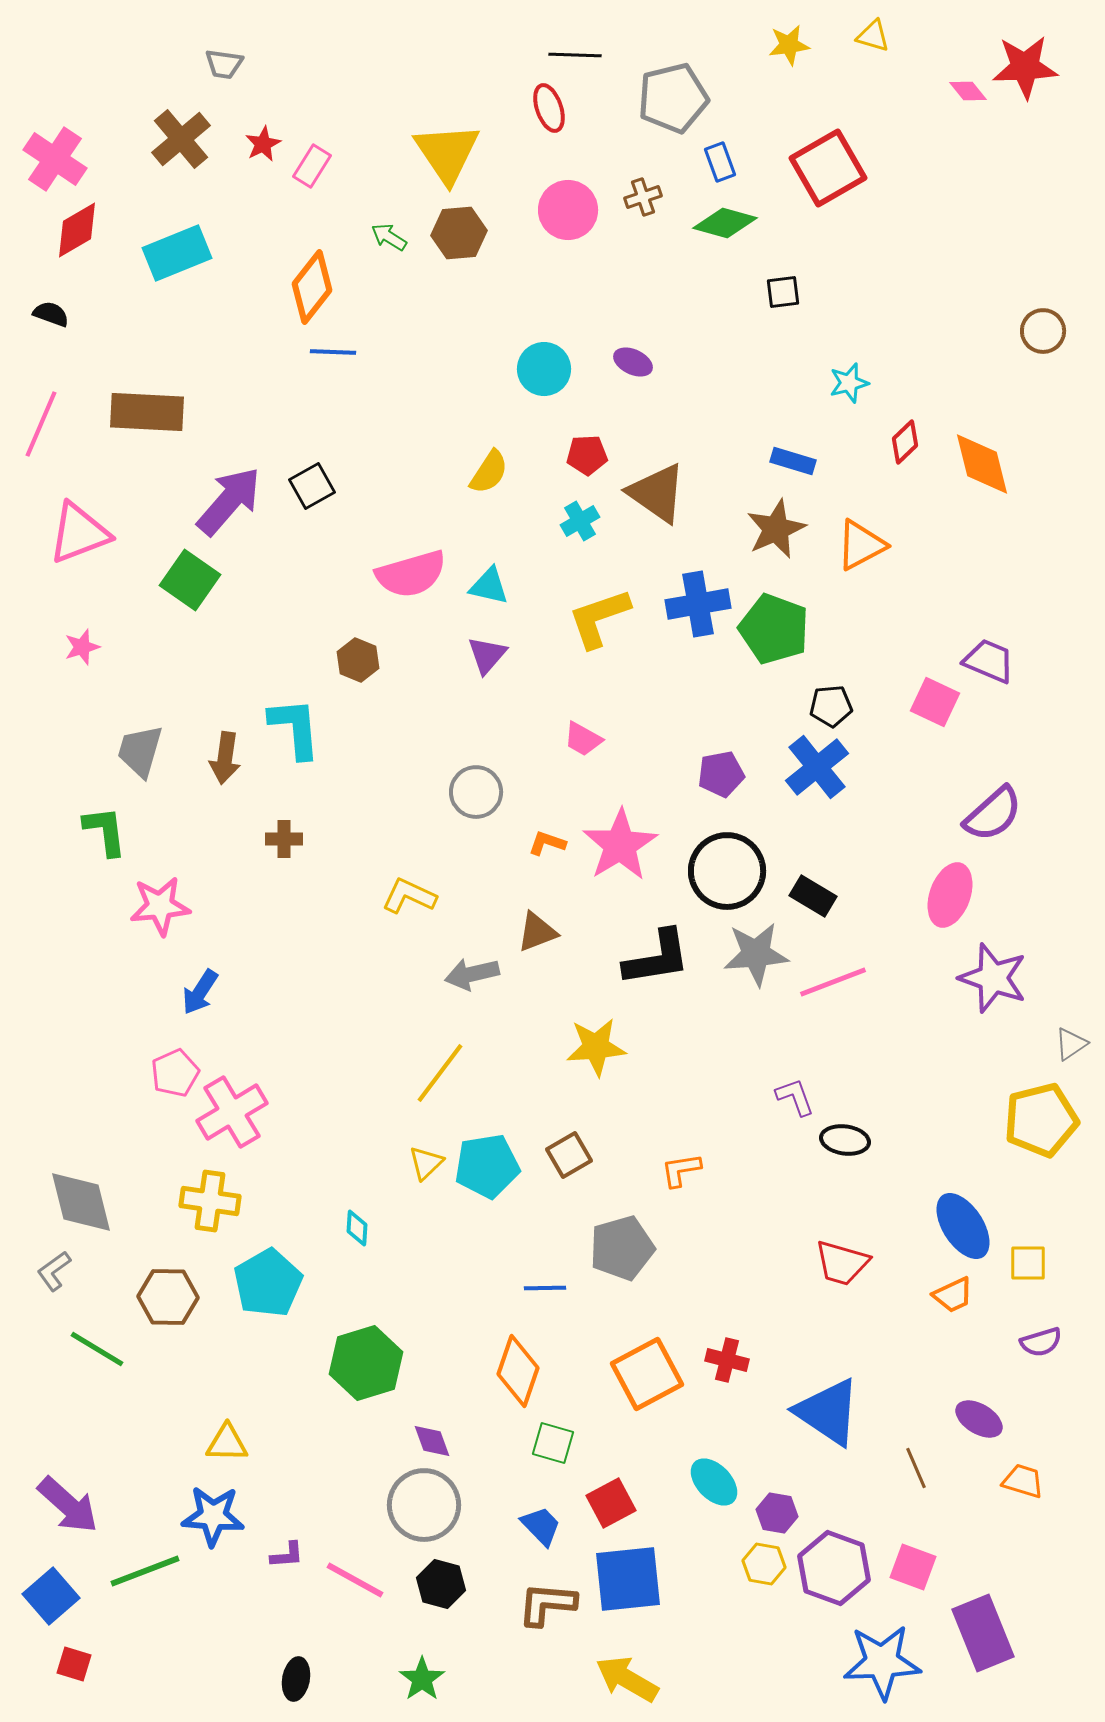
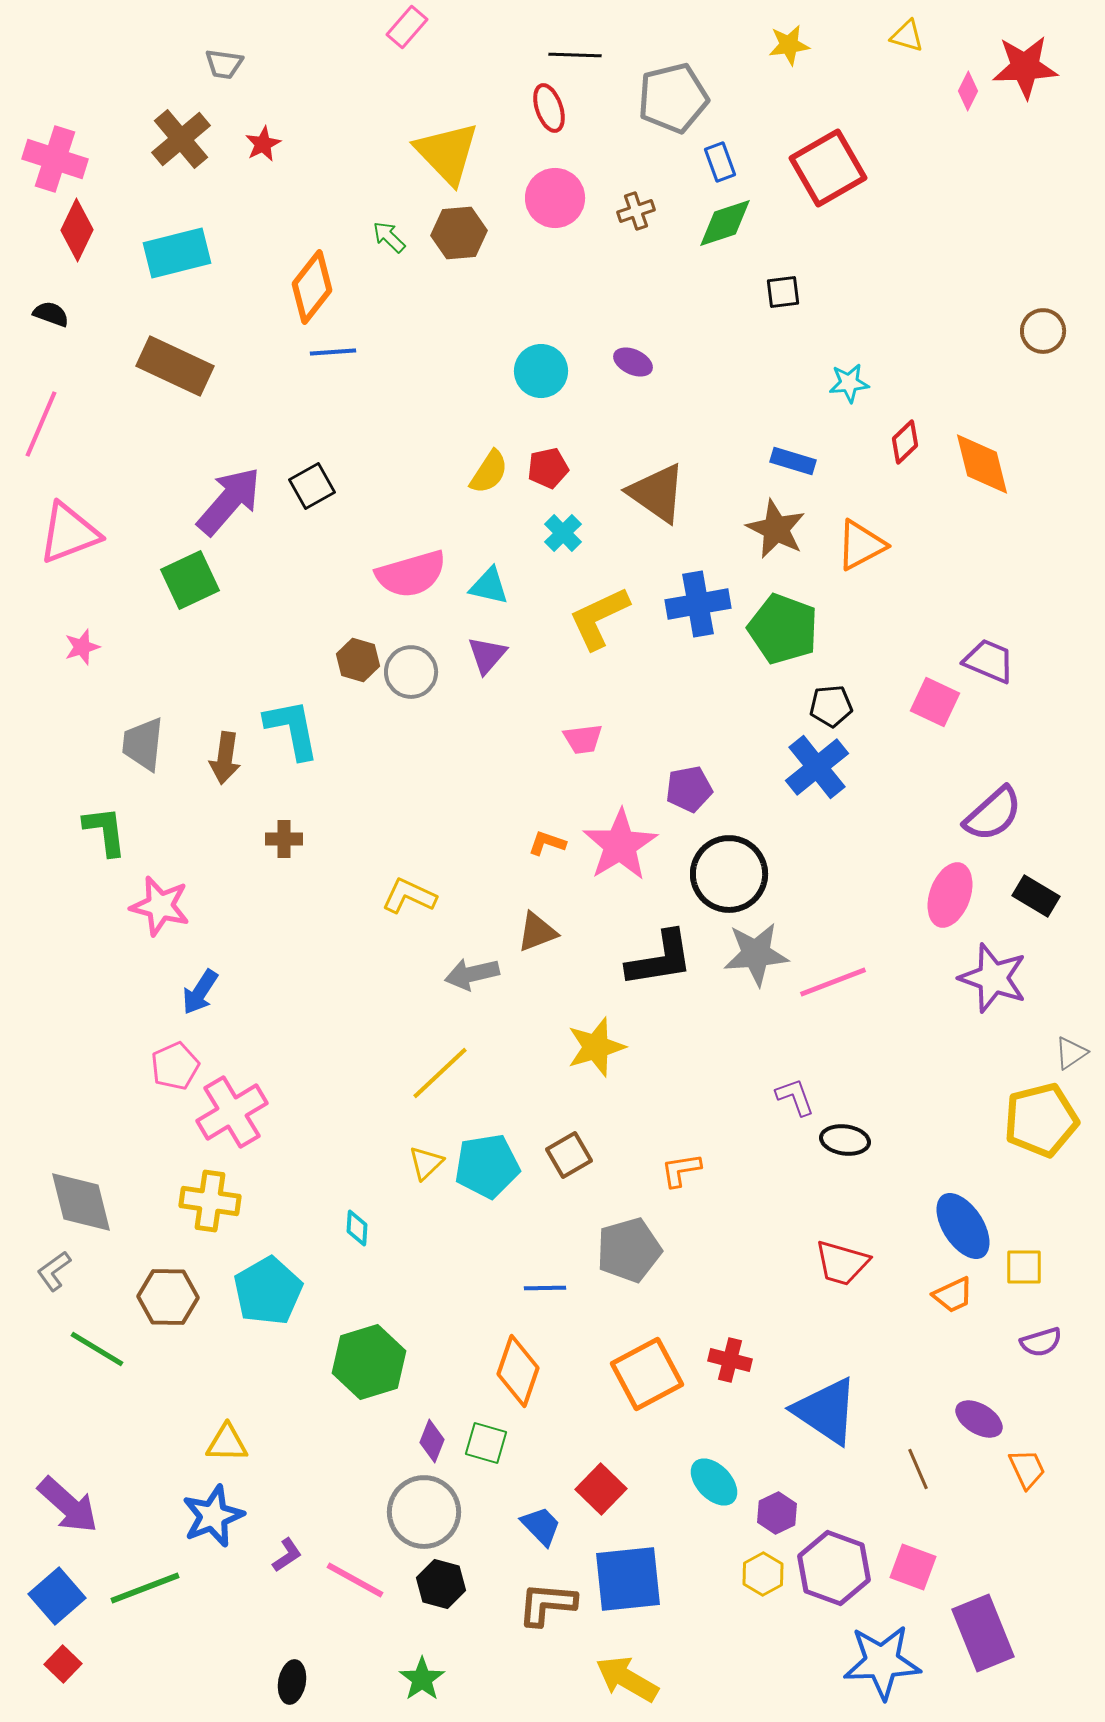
yellow triangle at (873, 36): moved 34 px right
pink diamond at (968, 91): rotated 66 degrees clockwise
yellow triangle at (447, 153): rotated 10 degrees counterclockwise
pink cross at (55, 159): rotated 16 degrees counterclockwise
pink rectangle at (312, 166): moved 95 px right, 139 px up; rotated 9 degrees clockwise
brown cross at (643, 197): moved 7 px left, 14 px down
pink circle at (568, 210): moved 13 px left, 12 px up
green diamond at (725, 223): rotated 34 degrees counterclockwise
red diamond at (77, 230): rotated 34 degrees counterclockwise
green arrow at (389, 237): rotated 12 degrees clockwise
cyan rectangle at (177, 253): rotated 8 degrees clockwise
blue line at (333, 352): rotated 6 degrees counterclockwise
cyan circle at (544, 369): moved 3 px left, 2 px down
cyan star at (849, 383): rotated 9 degrees clockwise
brown rectangle at (147, 412): moved 28 px right, 46 px up; rotated 22 degrees clockwise
red pentagon at (587, 455): moved 39 px left, 13 px down; rotated 9 degrees counterclockwise
cyan cross at (580, 521): moved 17 px left, 12 px down; rotated 15 degrees counterclockwise
brown star at (776, 529): rotated 22 degrees counterclockwise
pink triangle at (79, 533): moved 10 px left
green square at (190, 580): rotated 30 degrees clockwise
yellow L-shape at (599, 618): rotated 6 degrees counterclockwise
green pentagon at (774, 629): moved 9 px right
brown hexagon at (358, 660): rotated 6 degrees counterclockwise
cyan L-shape at (295, 728): moved 3 px left, 1 px down; rotated 6 degrees counterclockwise
pink trapezoid at (583, 739): rotated 36 degrees counterclockwise
gray trapezoid at (140, 751): moved 3 px right, 7 px up; rotated 10 degrees counterclockwise
purple pentagon at (721, 774): moved 32 px left, 15 px down
gray circle at (476, 792): moved 65 px left, 120 px up
black circle at (727, 871): moved 2 px right, 3 px down
black rectangle at (813, 896): moved 223 px right
pink star at (160, 906): rotated 20 degrees clockwise
black L-shape at (657, 958): moved 3 px right, 1 px down
gray triangle at (1071, 1044): moved 9 px down
yellow star at (596, 1047): rotated 12 degrees counterclockwise
pink pentagon at (175, 1073): moved 7 px up
yellow line at (440, 1073): rotated 10 degrees clockwise
gray pentagon at (622, 1248): moved 7 px right, 2 px down
yellow square at (1028, 1263): moved 4 px left, 4 px down
cyan pentagon at (268, 1283): moved 8 px down
red cross at (727, 1360): moved 3 px right
green hexagon at (366, 1363): moved 3 px right, 1 px up
blue triangle at (828, 1412): moved 2 px left, 1 px up
purple diamond at (432, 1441): rotated 42 degrees clockwise
green square at (553, 1443): moved 67 px left
brown line at (916, 1468): moved 2 px right, 1 px down
orange trapezoid at (1023, 1481): moved 4 px right, 12 px up; rotated 48 degrees clockwise
red square at (611, 1503): moved 10 px left, 14 px up; rotated 18 degrees counterclockwise
gray circle at (424, 1505): moved 7 px down
purple hexagon at (777, 1513): rotated 24 degrees clockwise
blue star at (213, 1516): rotated 26 degrees counterclockwise
purple L-shape at (287, 1555): rotated 30 degrees counterclockwise
yellow hexagon at (764, 1564): moved 1 px left, 10 px down; rotated 21 degrees clockwise
green line at (145, 1571): moved 17 px down
blue square at (51, 1596): moved 6 px right
red square at (74, 1664): moved 11 px left; rotated 27 degrees clockwise
black ellipse at (296, 1679): moved 4 px left, 3 px down
